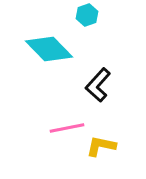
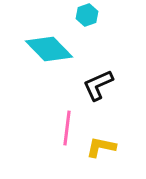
black L-shape: rotated 24 degrees clockwise
pink line: rotated 72 degrees counterclockwise
yellow L-shape: moved 1 px down
